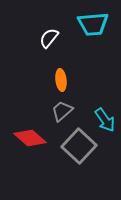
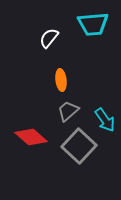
gray trapezoid: moved 6 px right
red diamond: moved 1 px right, 1 px up
